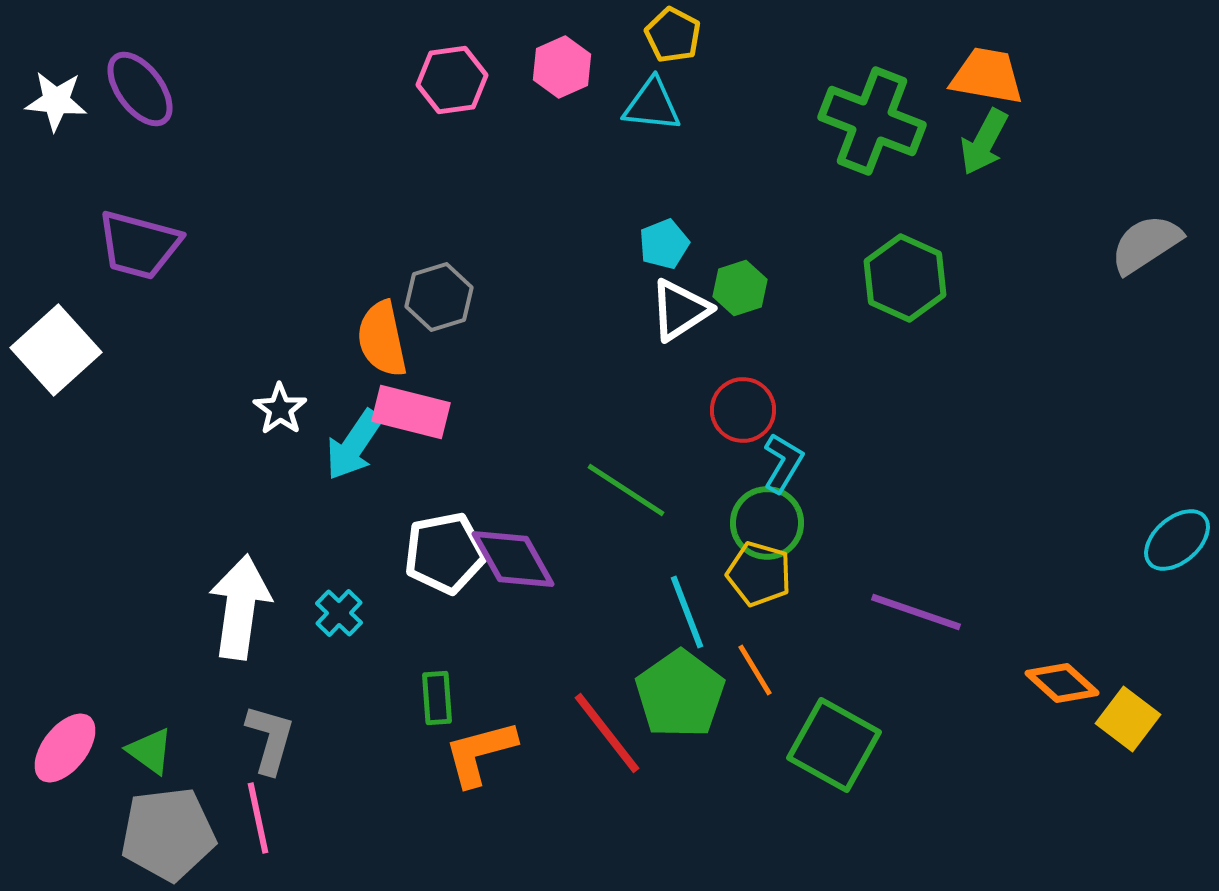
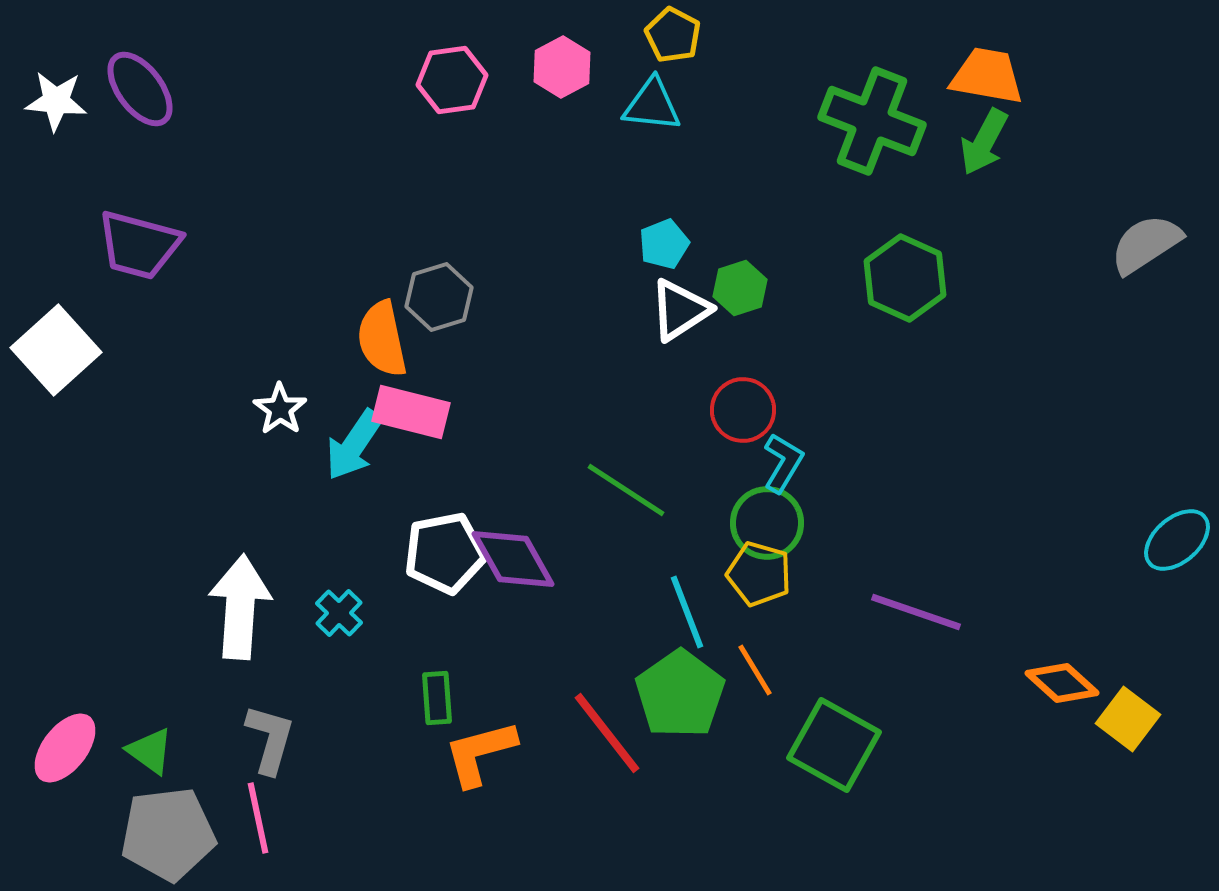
pink hexagon at (562, 67): rotated 4 degrees counterclockwise
white arrow at (240, 607): rotated 4 degrees counterclockwise
